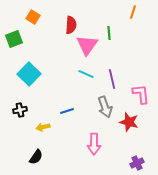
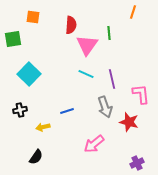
orange square: rotated 24 degrees counterclockwise
green square: moved 1 px left; rotated 12 degrees clockwise
pink arrow: rotated 50 degrees clockwise
